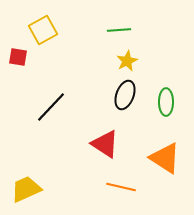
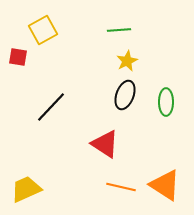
orange triangle: moved 27 px down
